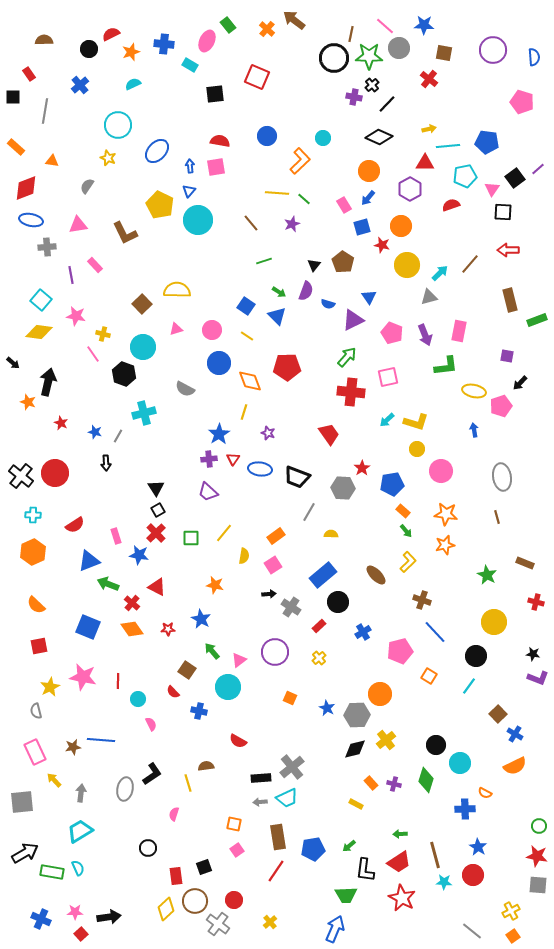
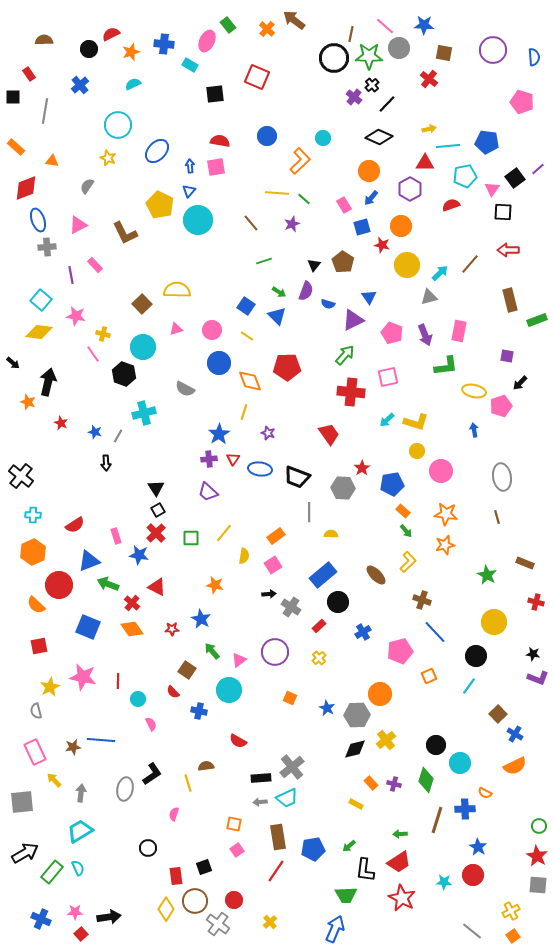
purple cross at (354, 97): rotated 28 degrees clockwise
blue arrow at (368, 198): moved 3 px right
blue ellipse at (31, 220): moved 7 px right; rotated 60 degrees clockwise
pink triangle at (78, 225): rotated 18 degrees counterclockwise
green arrow at (347, 357): moved 2 px left, 2 px up
yellow circle at (417, 449): moved 2 px down
red circle at (55, 473): moved 4 px right, 112 px down
gray line at (309, 512): rotated 30 degrees counterclockwise
red star at (168, 629): moved 4 px right
orange square at (429, 676): rotated 35 degrees clockwise
cyan circle at (228, 687): moved 1 px right, 3 px down
brown line at (435, 855): moved 2 px right, 35 px up; rotated 32 degrees clockwise
red star at (537, 856): rotated 20 degrees clockwise
green rectangle at (52, 872): rotated 60 degrees counterclockwise
yellow diamond at (166, 909): rotated 15 degrees counterclockwise
